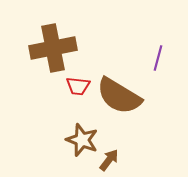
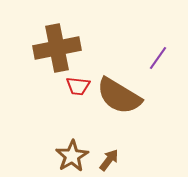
brown cross: moved 4 px right
purple line: rotated 20 degrees clockwise
brown star: moved 10 px left, 16 px down; rotated 20 degrees clockwise
